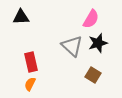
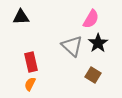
black star: rotated 18 degrees counterclockwise
